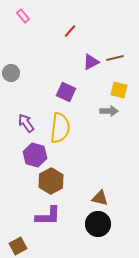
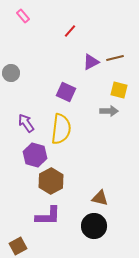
yellow semicircle: moved 1 px right, 1 px down
black circle: moved 4 px left, 2 px down
